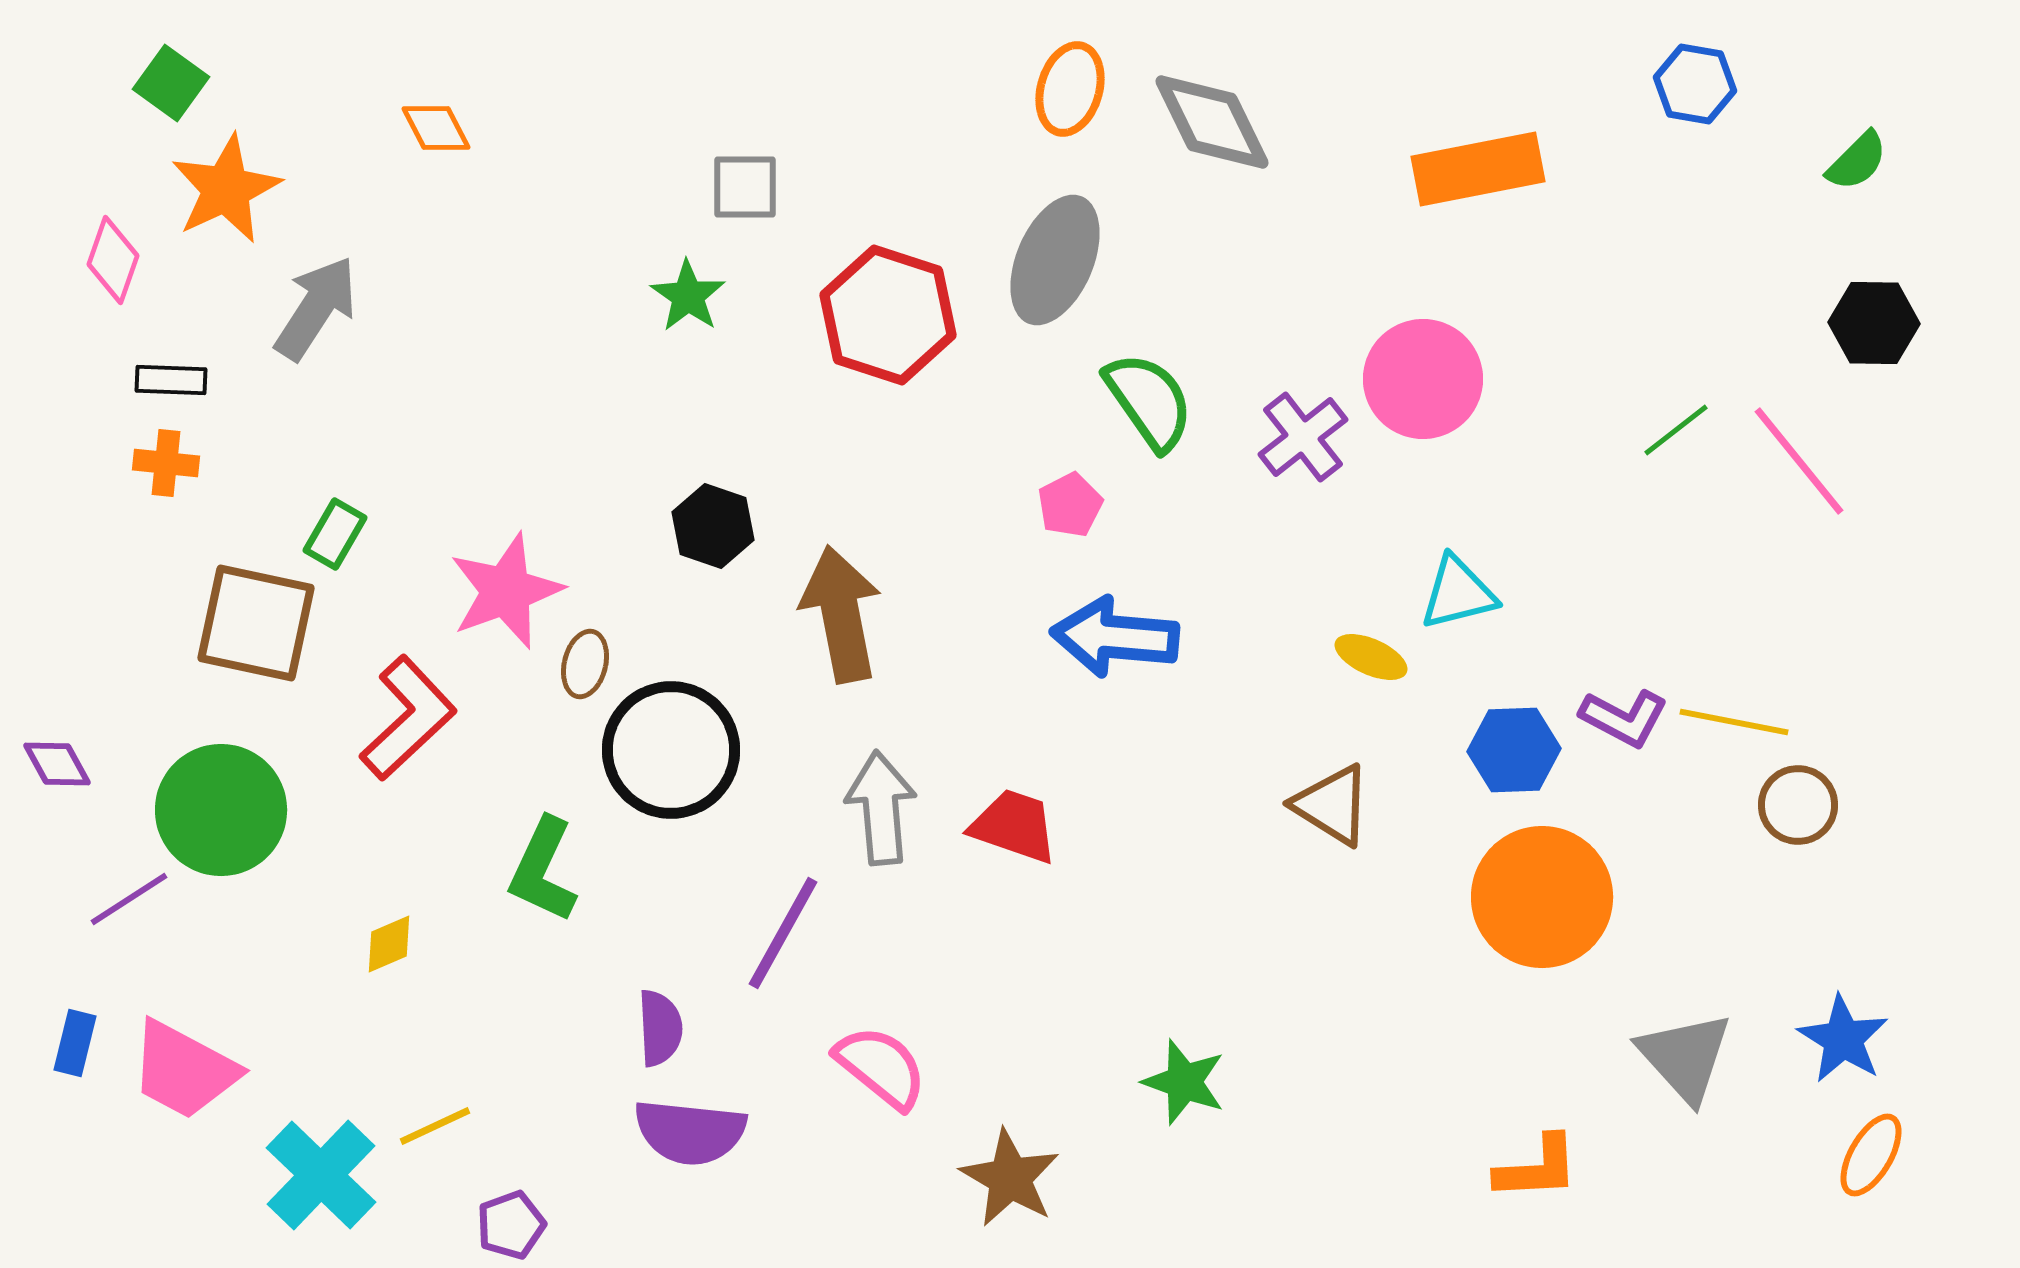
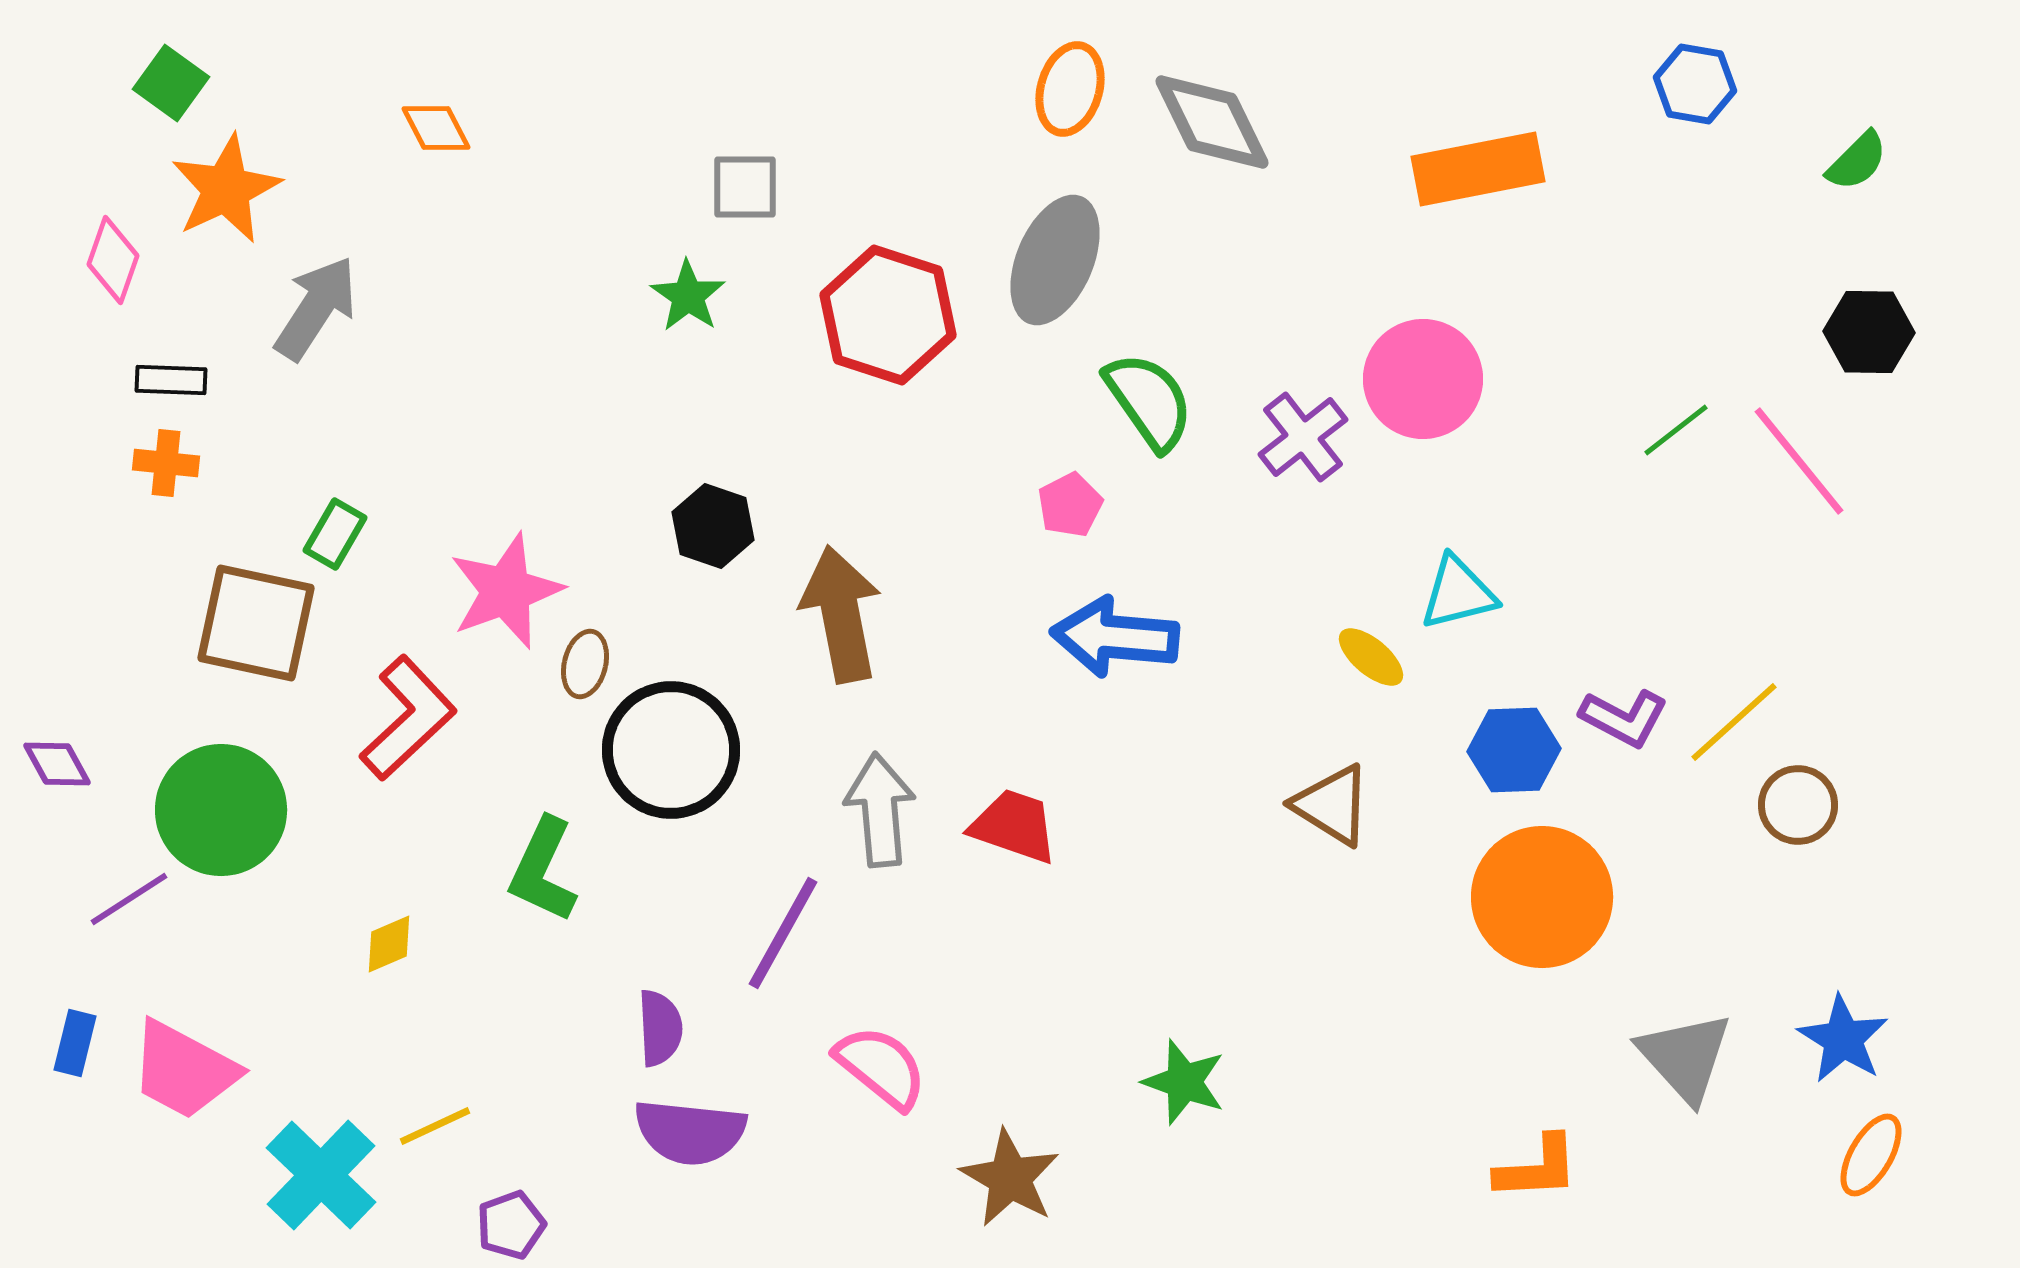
black hexagon at (1874, 323): moved 5 px left, 9 px down
yellow ellipse at (1371, 657): rotated 16 degrees clockwise
yellow line at (1734, 722): rotated 53 degrees counterclockwise
gray arrow at (881, 808): moved 1 px left, 2 px down
